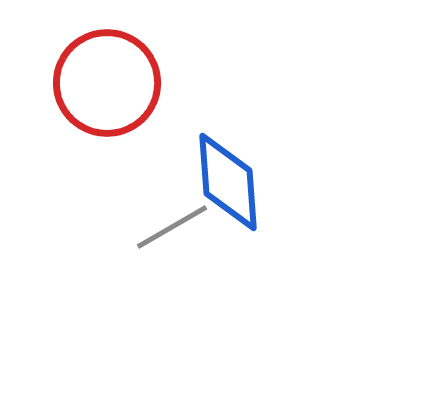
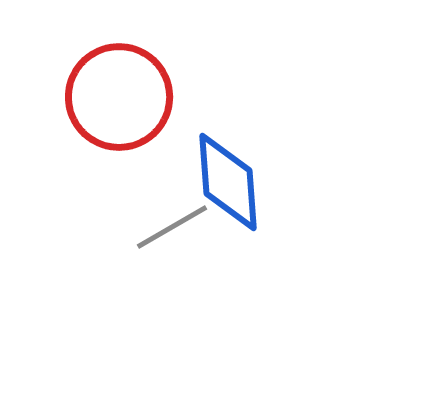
red circle: moved 12 px right, 14 px down
